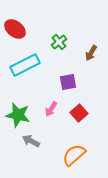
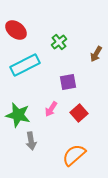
red ellipse: moved 1 px right, 1 px down
brown arrow: moved 5 px right, 1 px down
gray arrow: rotated 126 degrees counterclockwise
